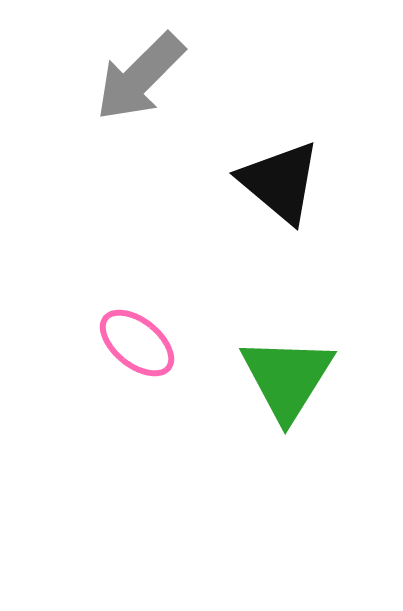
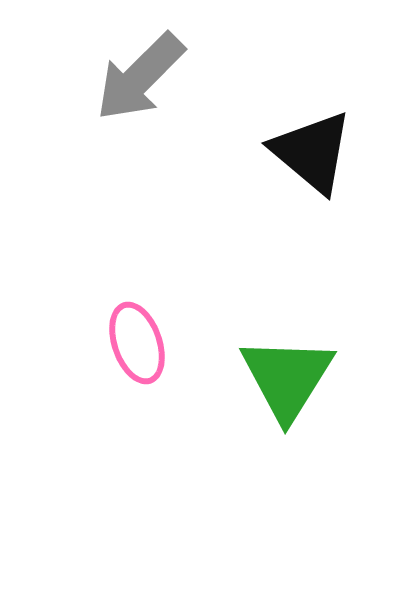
black triangle: moved 32 px right, 30 px up
pink ellipse: rotated 32 degrees clockwise
